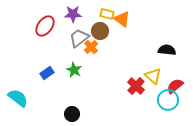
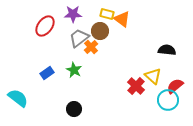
black circle: moved 2 px right, 5 px up
